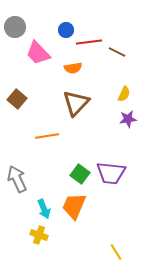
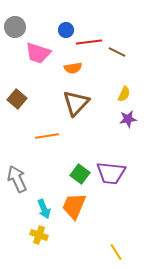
pink trapezoid: rotated 28 degrees counterclockwise
